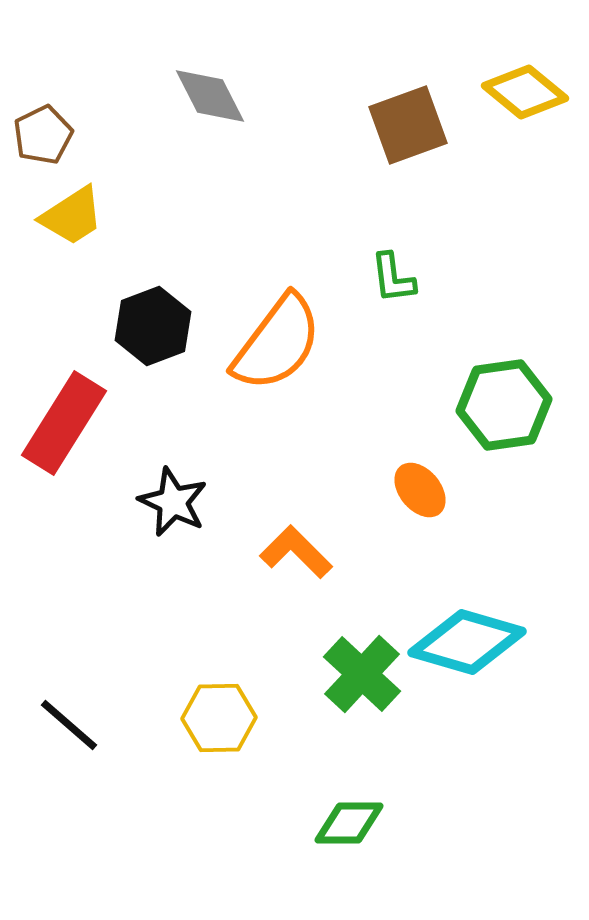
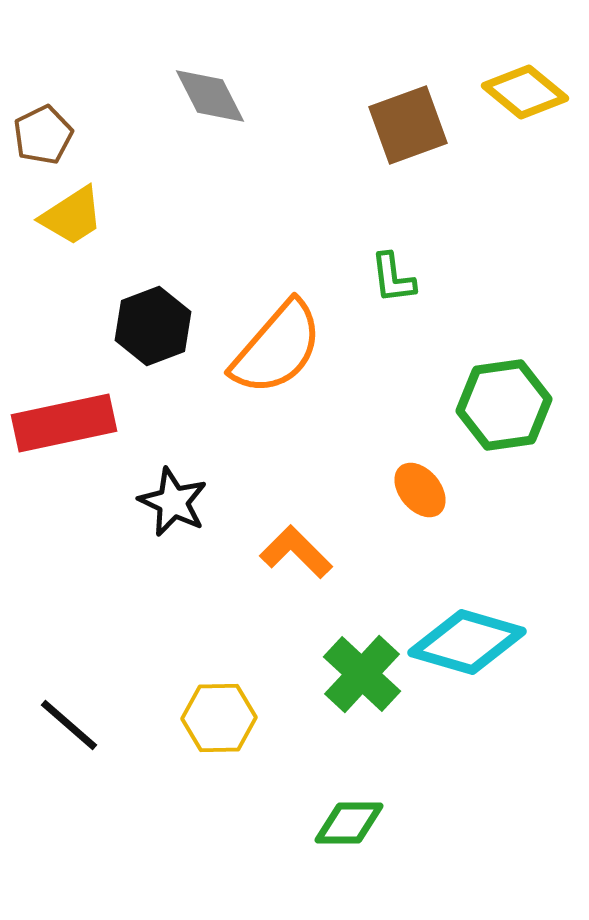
orange semicircle: moved 5 px down; rotated 4 degrees clockwise
red rectangle: rotated 46 degrees clockwise
